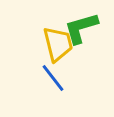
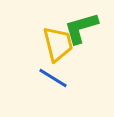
blue line: rotated 20 degrees counterclockwise
